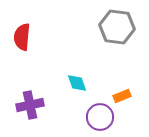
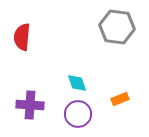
orange rectangle: moved 2 px left, 3 px down
purple cross: rotated 16 degrees clockwise
purple circle: moved 22 px left, 3 px up
